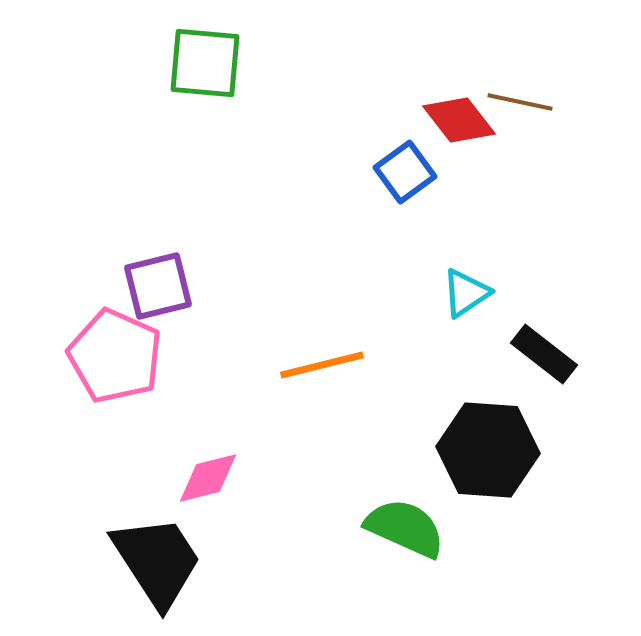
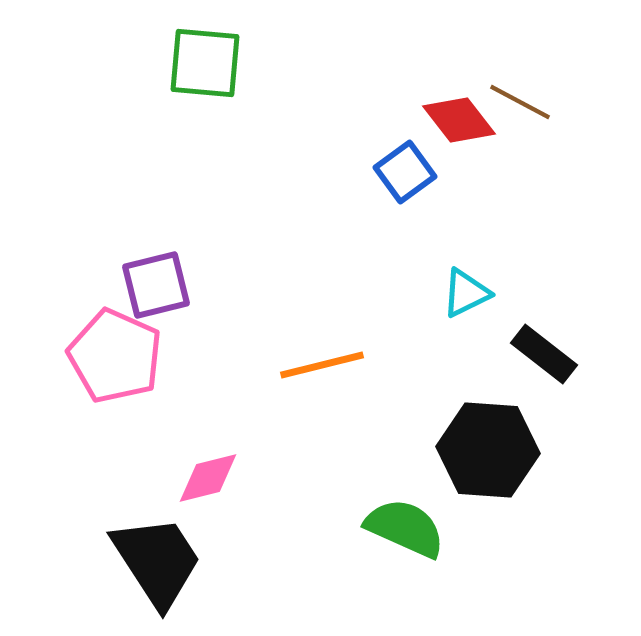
brown line: rotated 16 degrees clockwise
purple square: moved 2 px left, 1 px up
cyan triangle: rotated 8 degrees clockwise
